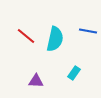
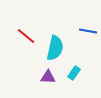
cyan semicircle: moved 9 px down
purple triangle: moved 12 px right, 4 px up
